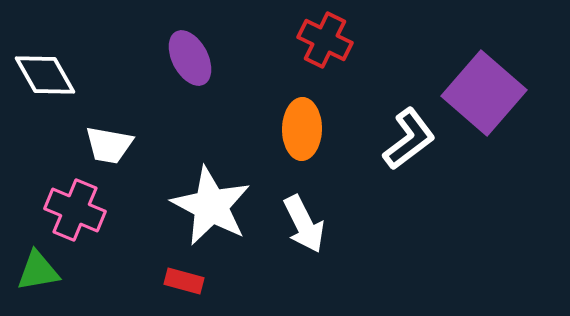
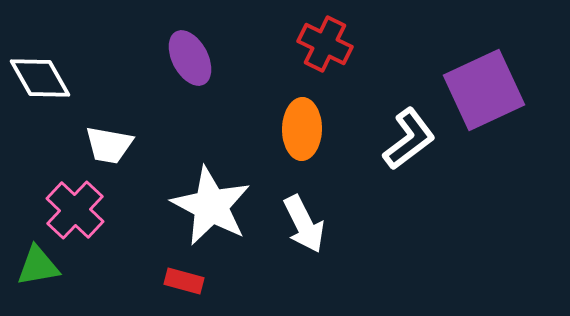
red cross: moved 4 px down
white diamond: moved 5 px left, 3 px down
purple square: moved 3 px up; rotated 24 degrees clockwise
pink cross: rotated 20 degrees clockwise
green triangle: moved 5 px up
